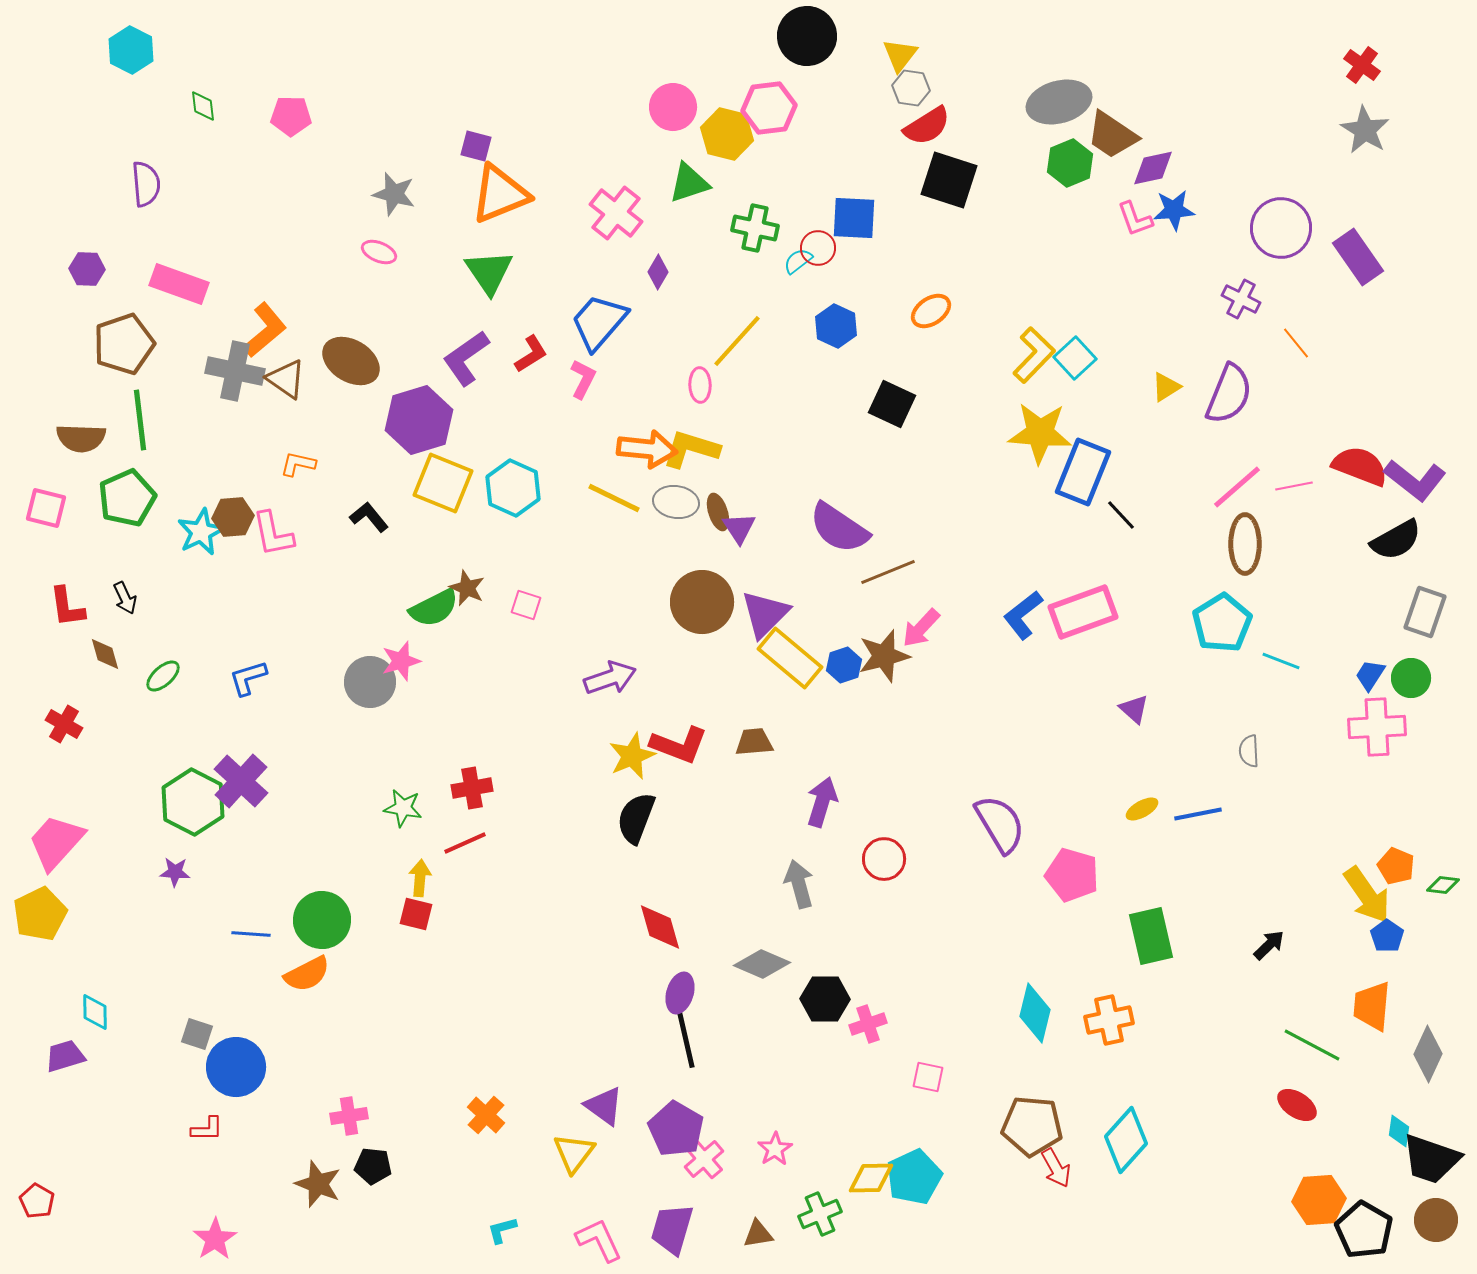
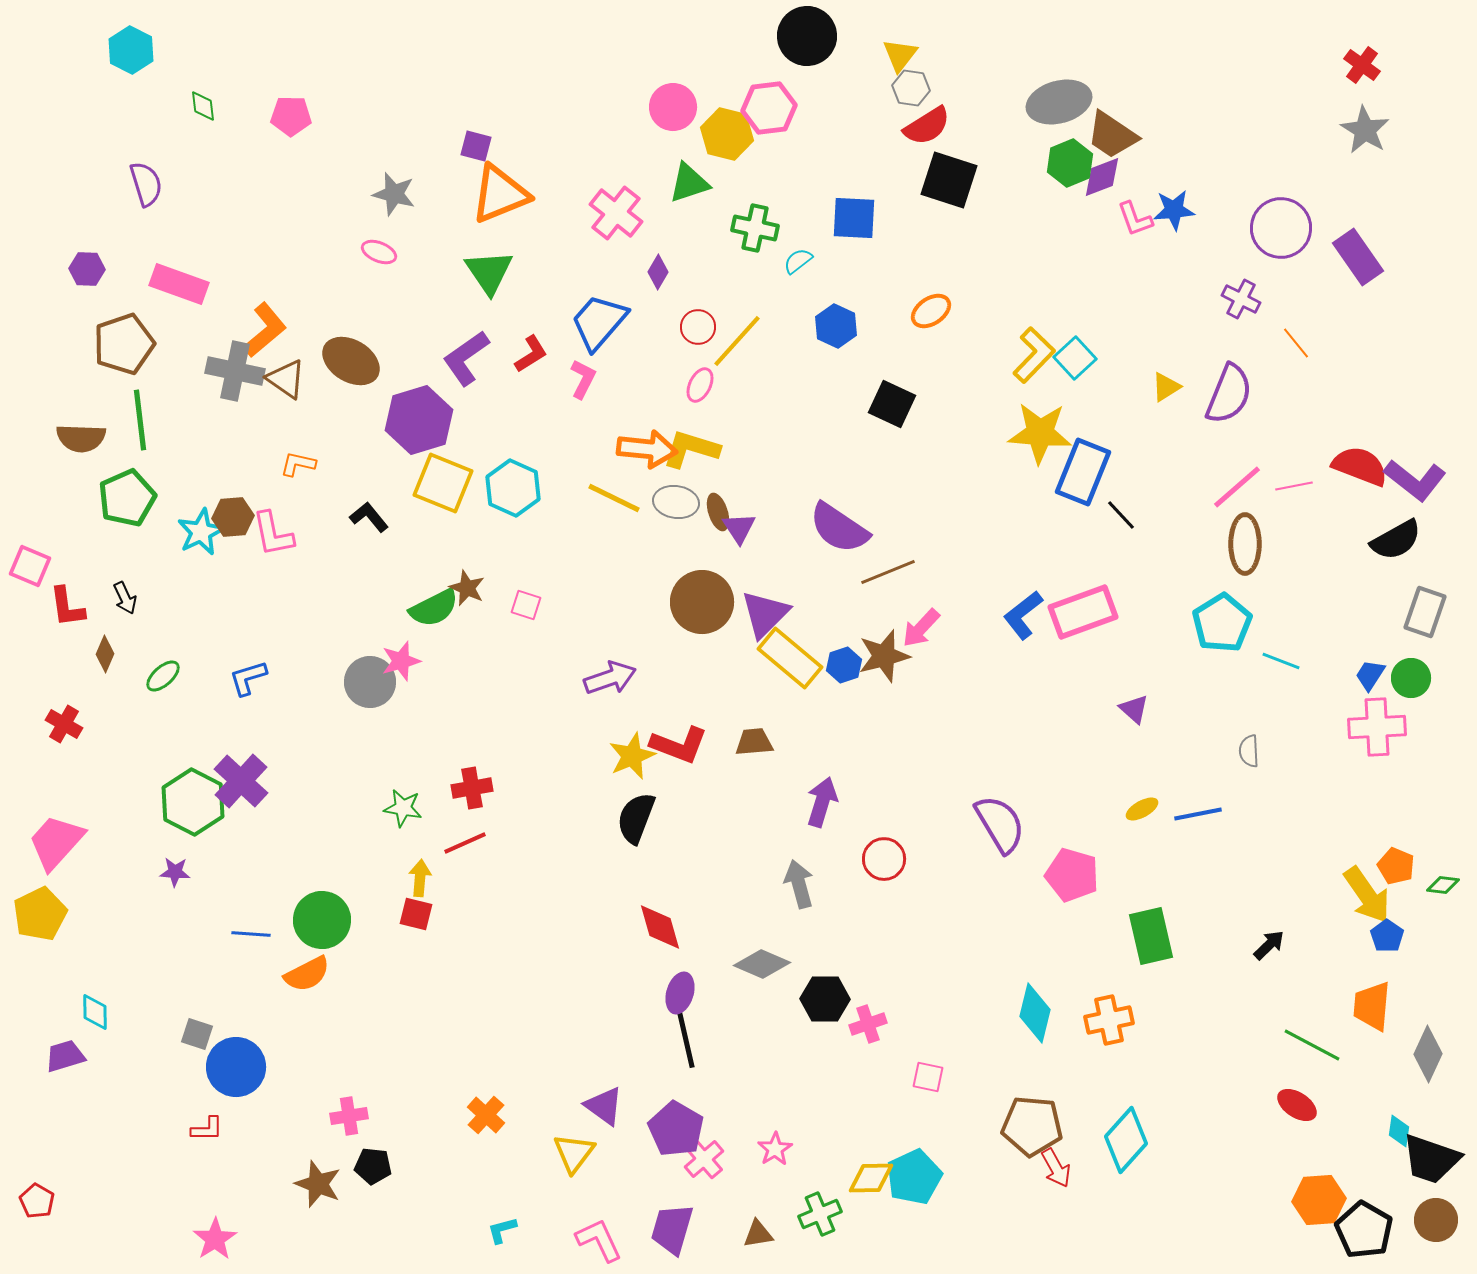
purple diamond at (1153, 168): moved 51 px left, 9 px down; rotated 9 degrees counterclockwise
purple semicircle at (146, 184): rotated 12 degrees counterclockwise
red circle at (818, 248): moved 120 px left, 79 px down
pink ellipse at (700, 385): rotated 28 degrees clockwise
pink square at (46, 508): moved 16 px left, 58 px down; rotated 9 degrees clockwise
brown diamond at (105, 654): rotated 39 degrees clockwise
